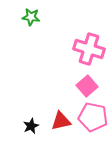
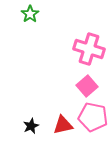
green star: moved 1 px left, 3 px up; rotated 30 degrees clockwise
red triangle: moved 2 px right, 4 px down
